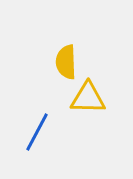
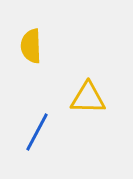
yellow semicircle: moved 35 px left, 16 px up
